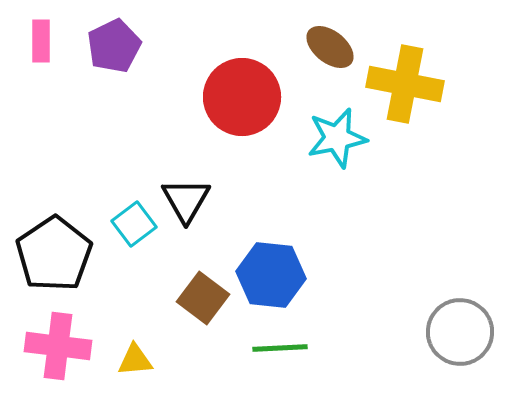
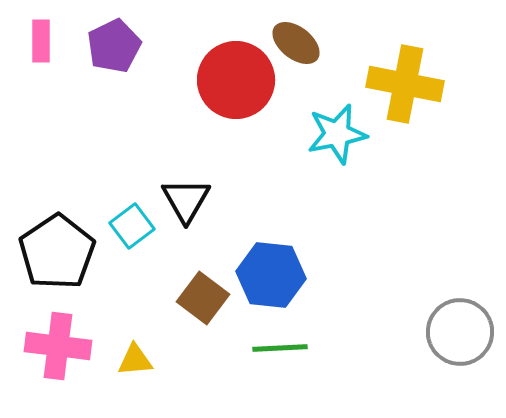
brown ellipse: moved 34 px left, 4 px up
red circle: moved 6 px left, 17 px up
cyan star: moved 4 px up
cyan square: moved 2 px left, 2 px down
black pentagon: moved 3 px right, 2 px up
